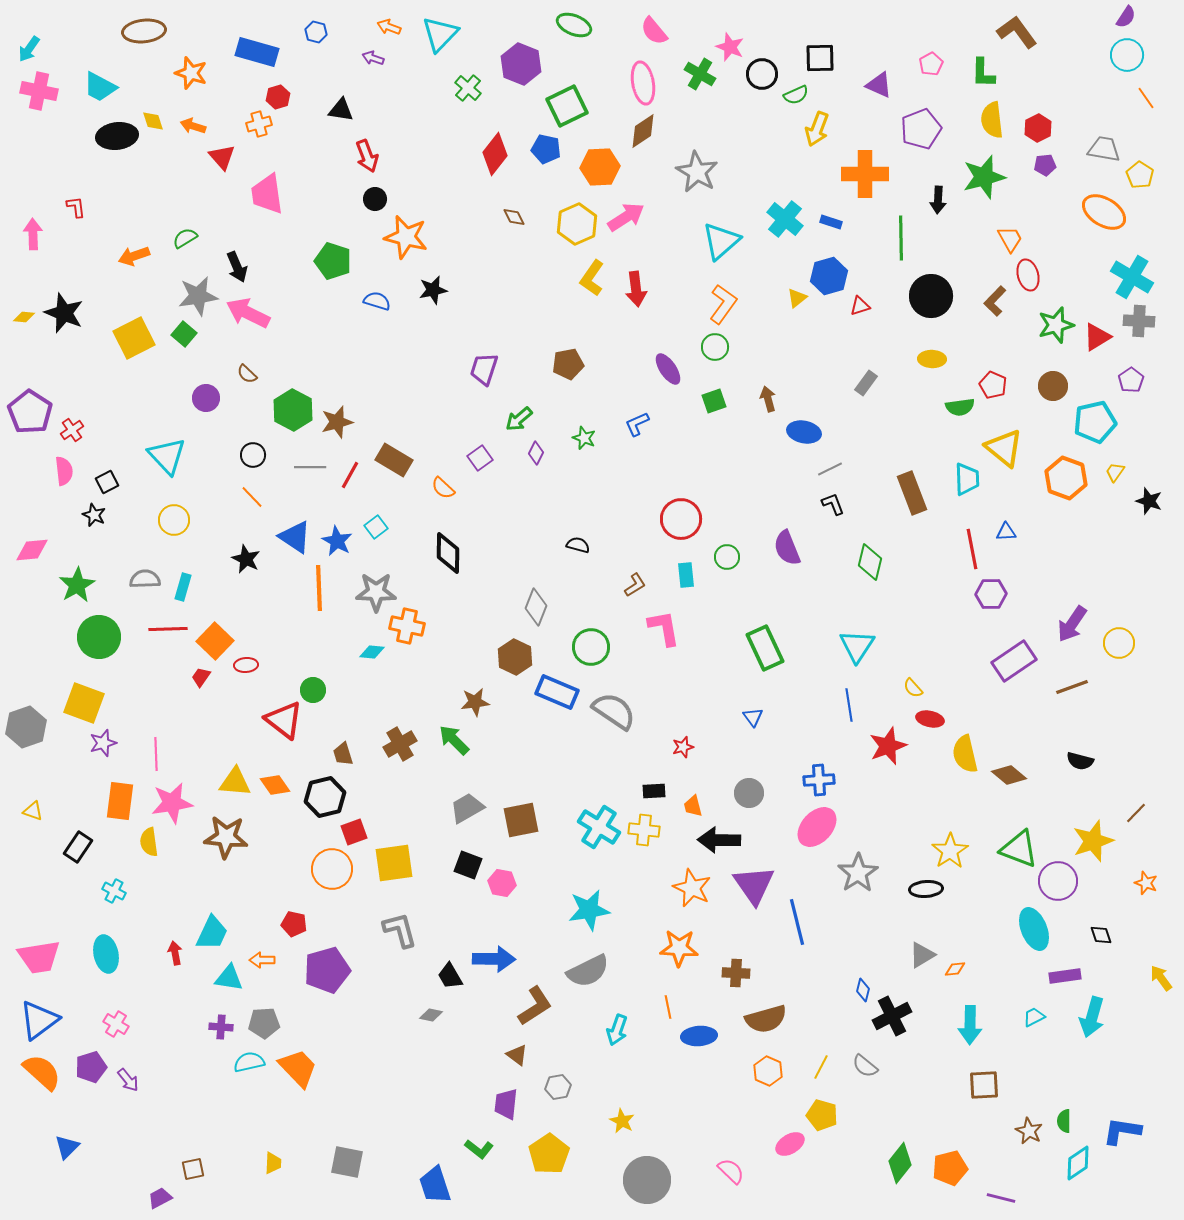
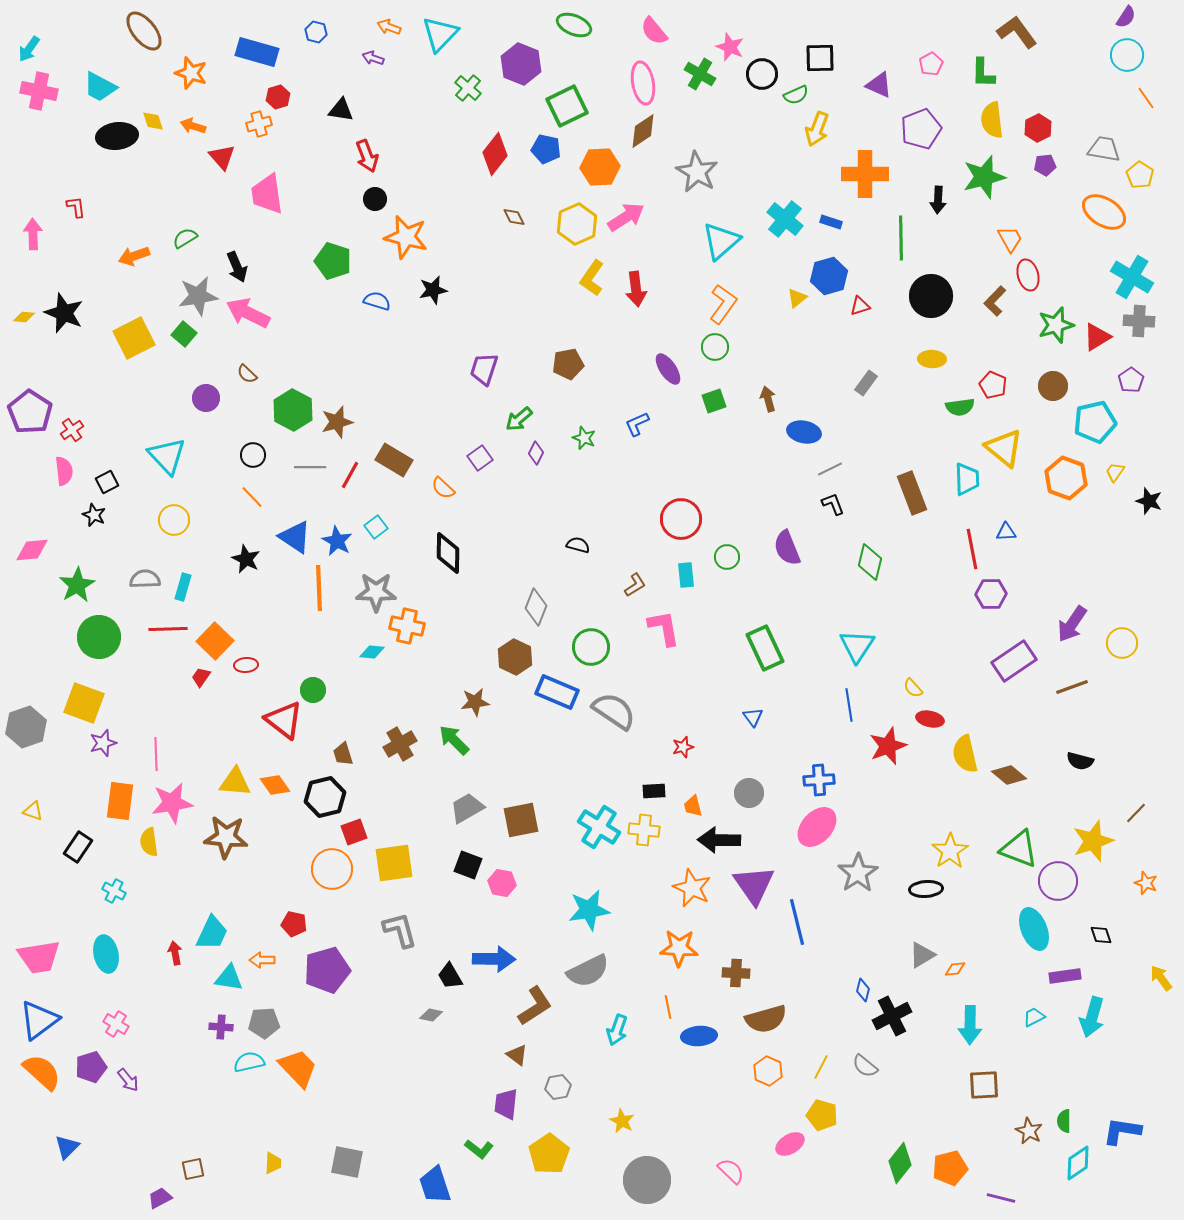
brown ellipse at (144, 31): rotated 57 degrees clockwise
yellow circle at (1119, 643): moved 3 px right
